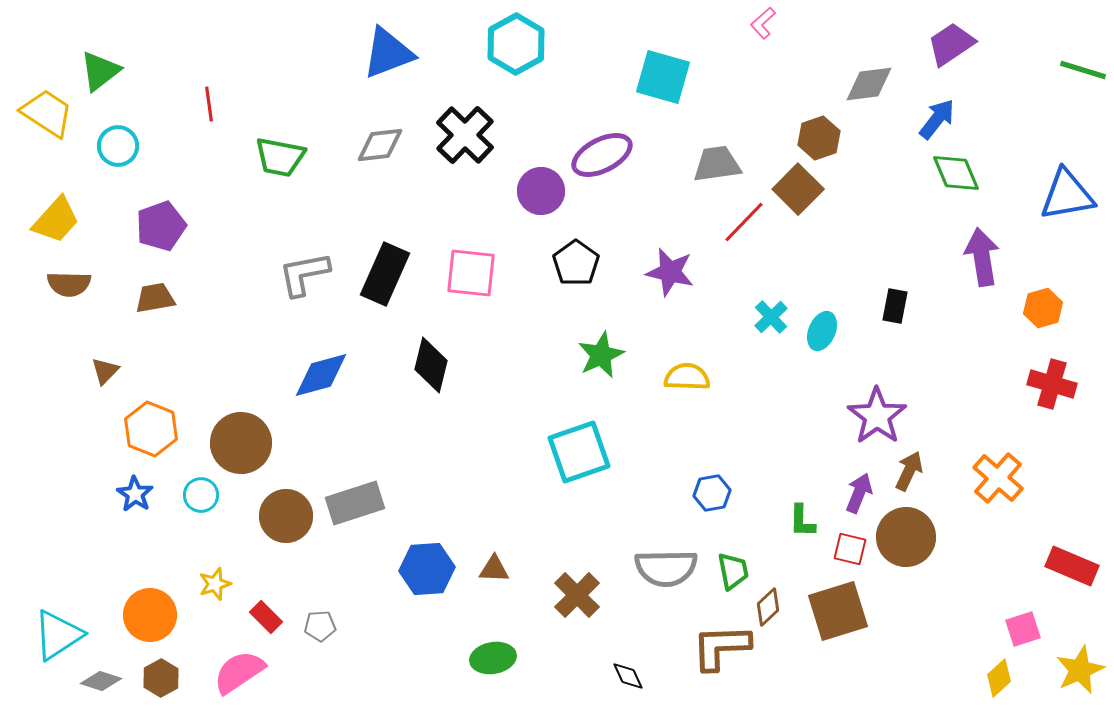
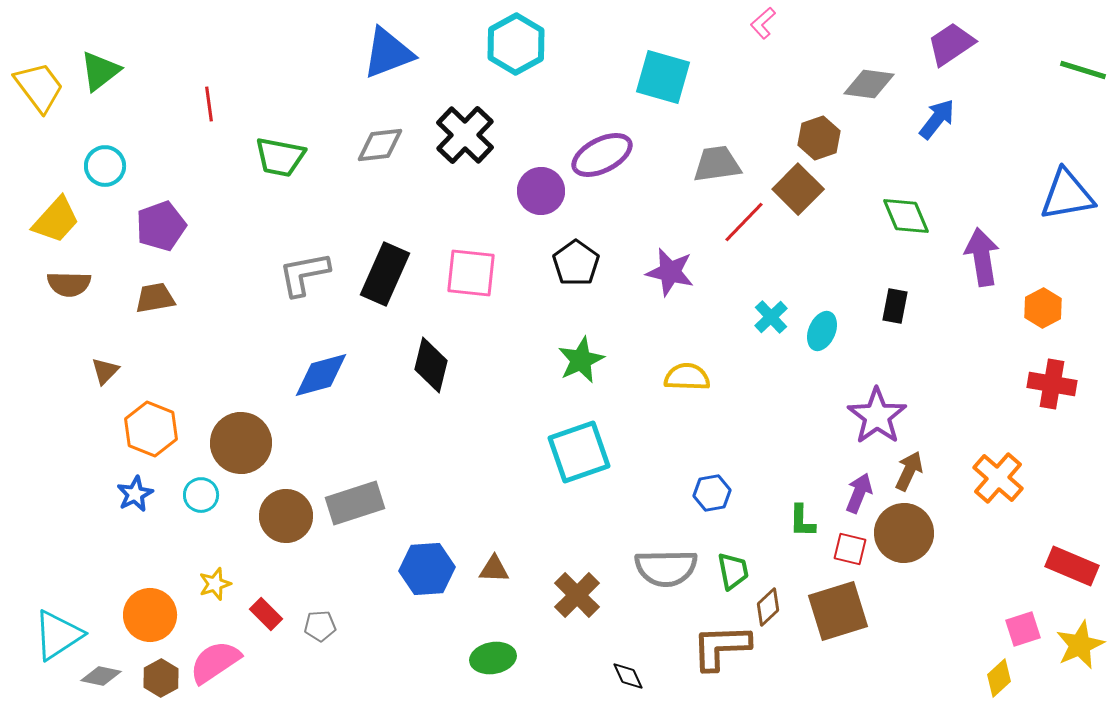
gray diamond at (869, 84): rotated 15 degrees clockwise
yellow trapezoid at (47, 113): moved 8 px left, 26 px up; rotated 20 degrees clockwise
cyan circle at (118, 146): moved 13 px left, 20 px down
green diamond at (956, 173): moved 50 px left, 43 px down
orange hexagon at (1043, 308): rotated 12 degrees counterclockwise
green star at (601, 355): moved 20 px left, 5 px down
red cross at (1052, 384): rotated 6 degrees counterclockwise
blue star at (135, 494): rotated 12 degrees clockwise
brown circle at (906, 537): moved 2 px left, 4 px up
red rectangle at (266, 617): moved 3 px up
yellow star at (1080, 670): moved 25 px up
pink semicircle at (239, 672): moved 24 px left, 10 px up
gray diamond at (101, 681): moved 5 px up; rotated 6 degrees counterclockwise
